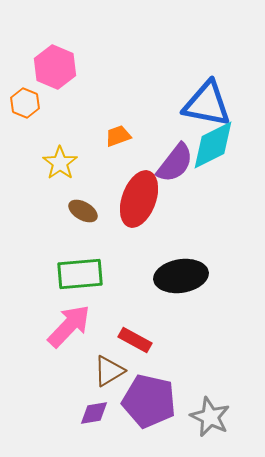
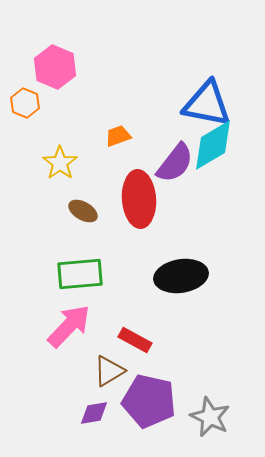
cyan diamond: rotated 4 degrees counterclockwise
red ellipse: rotated 24 degrees counterclockwise
